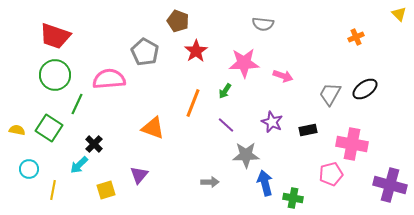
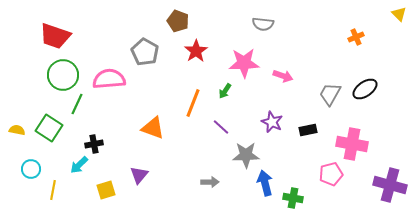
green circle: moved 8 px right
purple line: moved 5 px left, 2 px down
black cross: rotated 36 degrees clockwise
cyan circle: moved 2 px right
